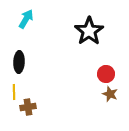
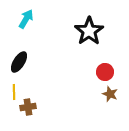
black ellipse: rotated 30 degrees clockwise
red circle: moved 1 px left, 2 px up
